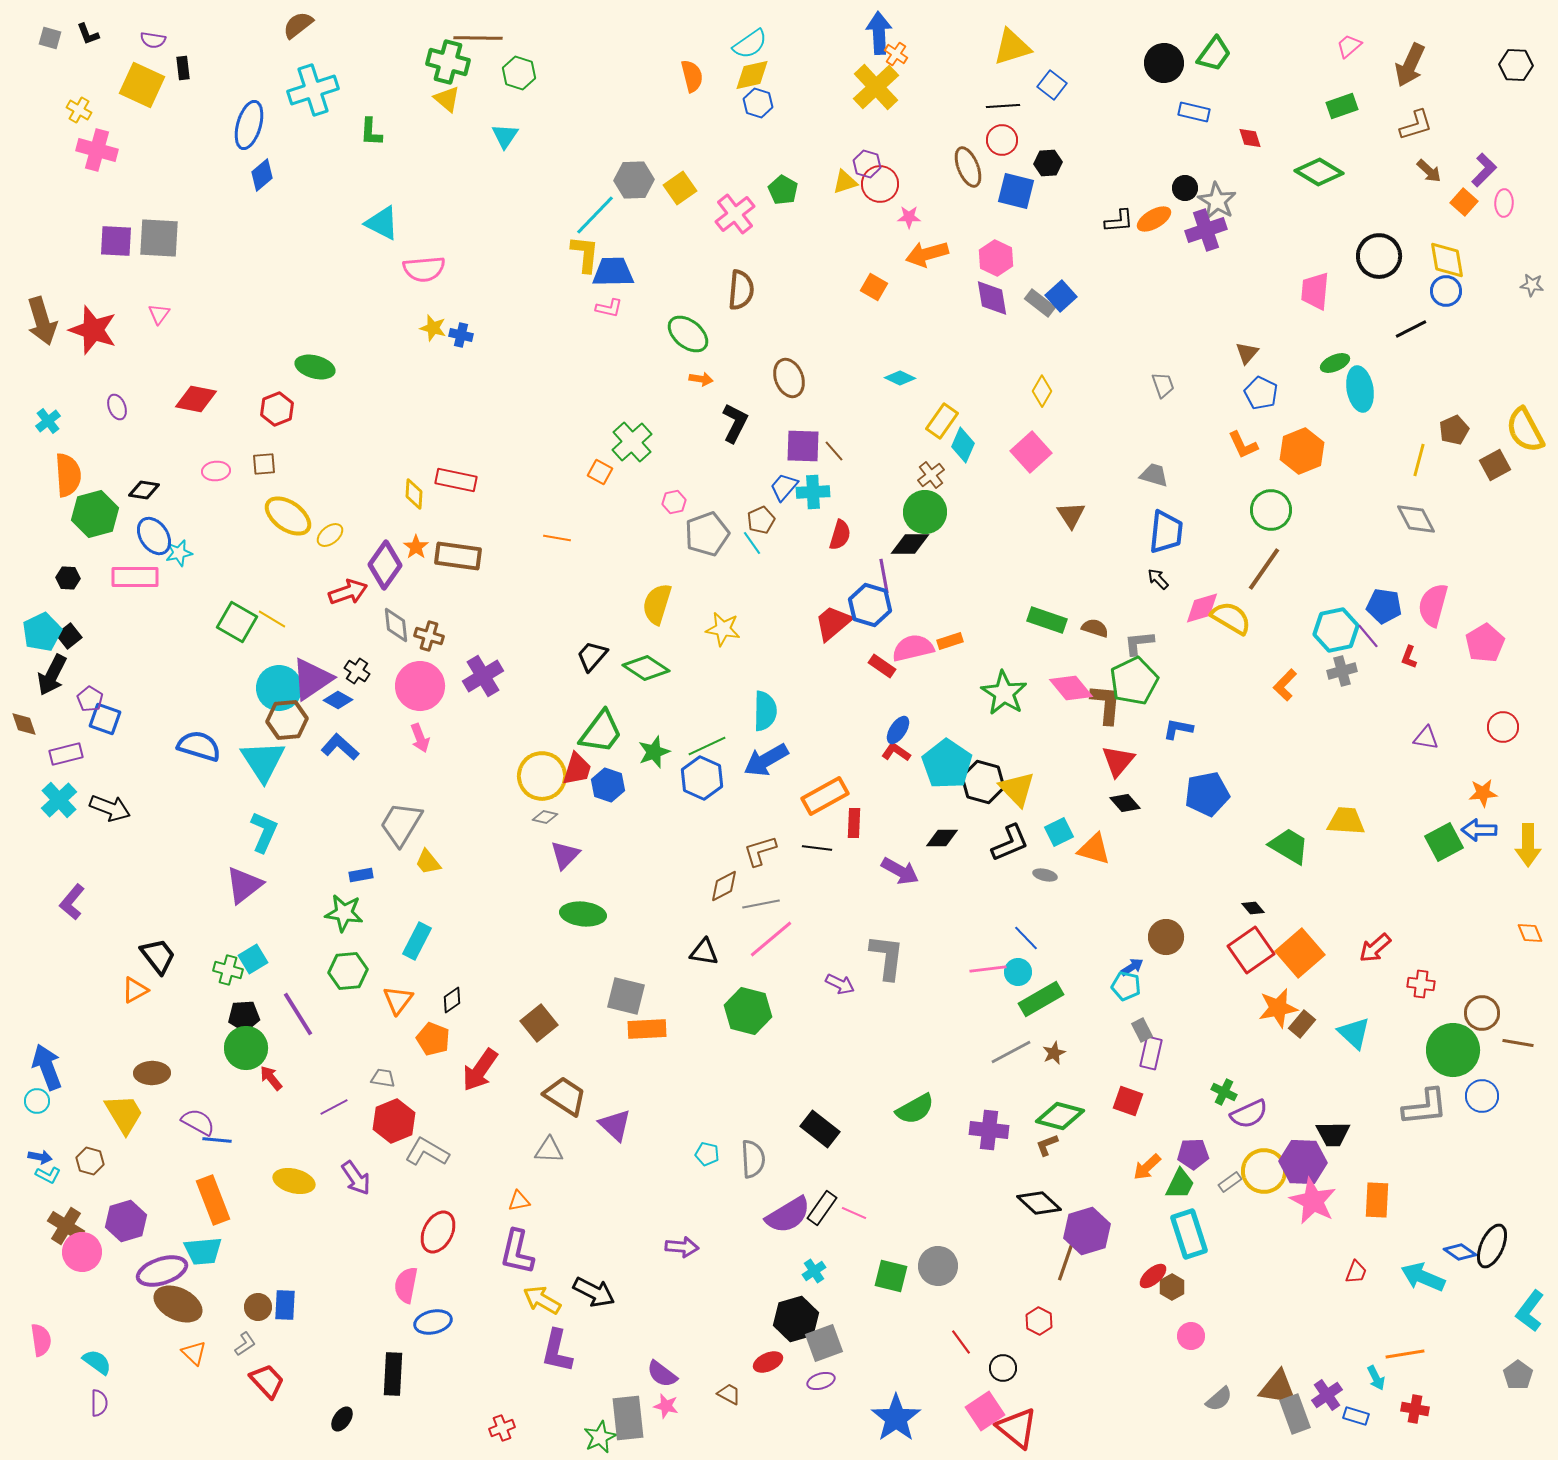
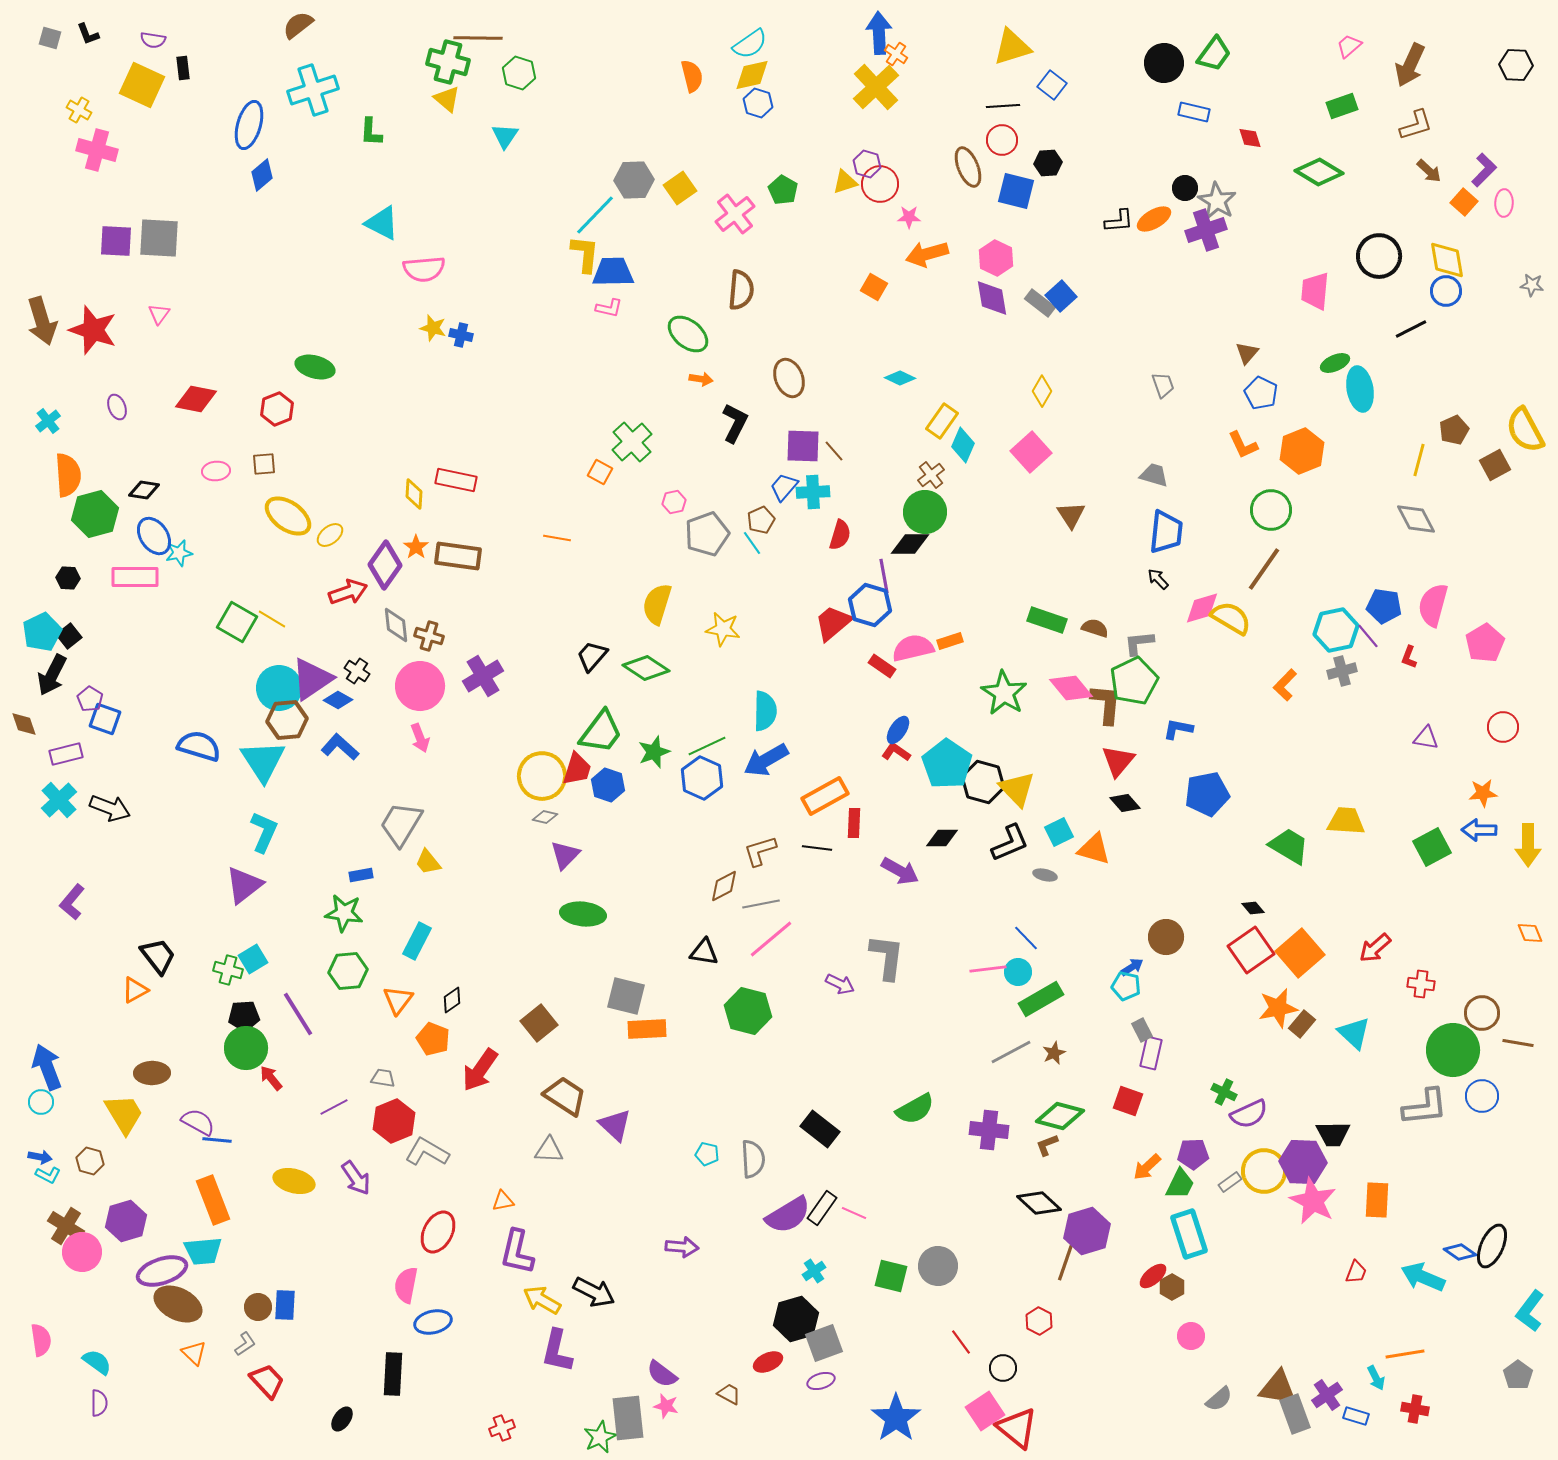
green square at (1444, 842): moved 12 px left, 5 px down
cyan circle at (37, 1101): moved 4 px right, 1 px down
orange triangle at (519, 1201): moved 16 px left
